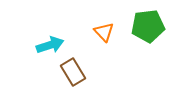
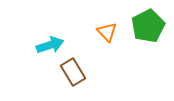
green pentagon: rotated 20 degrees counterclockwise
orange triangle: moved 3 px right
